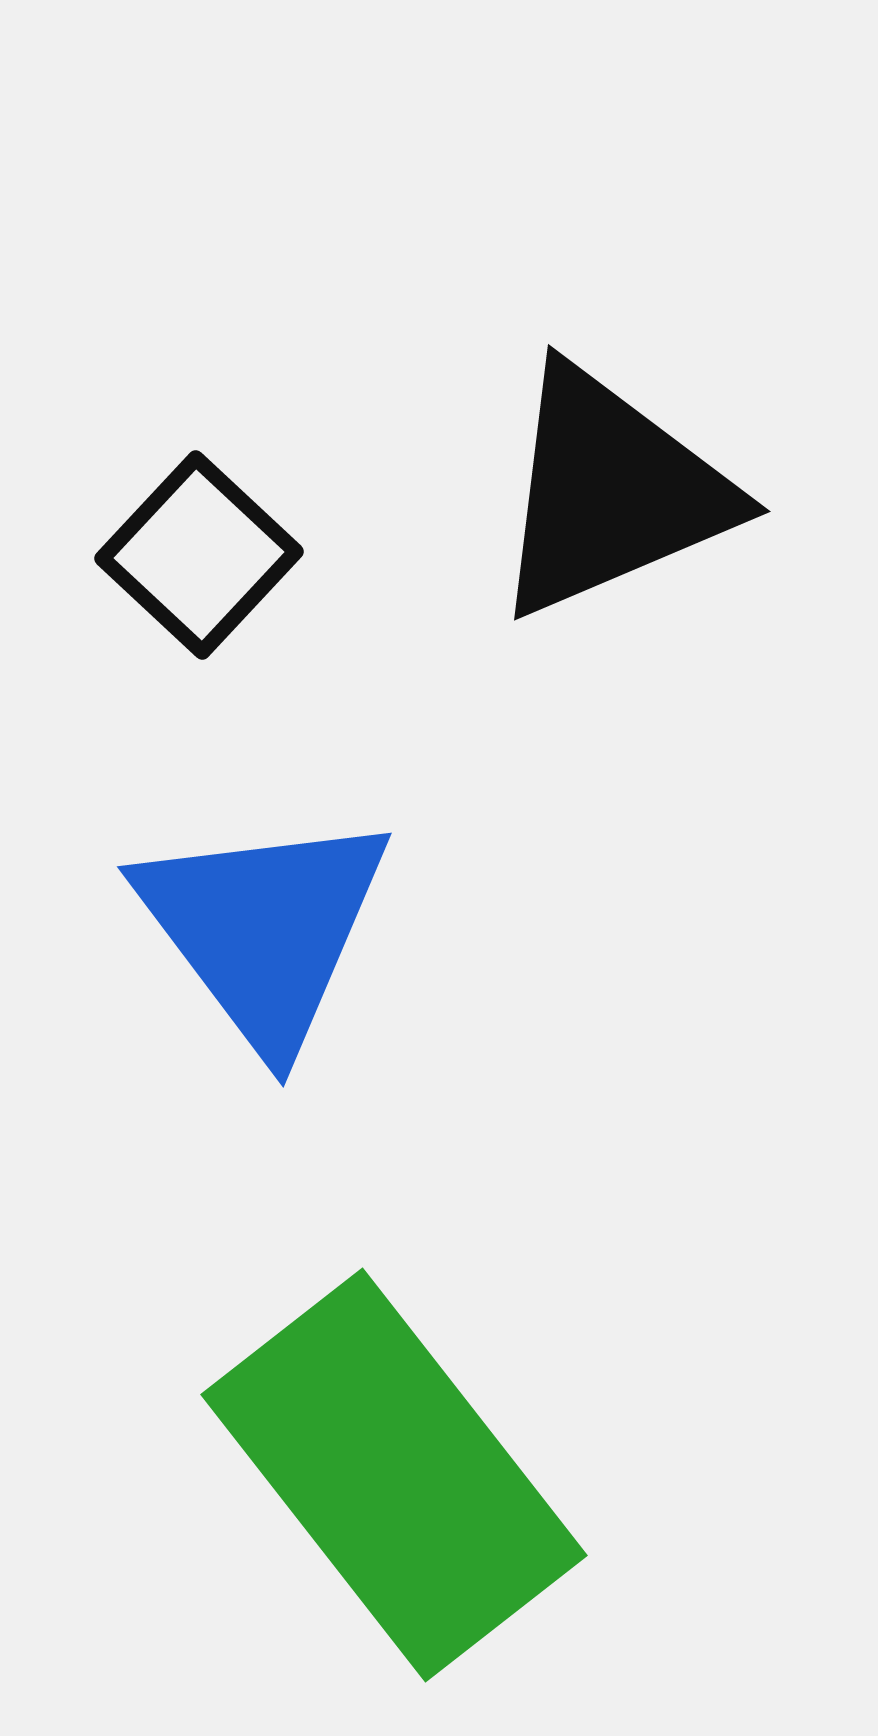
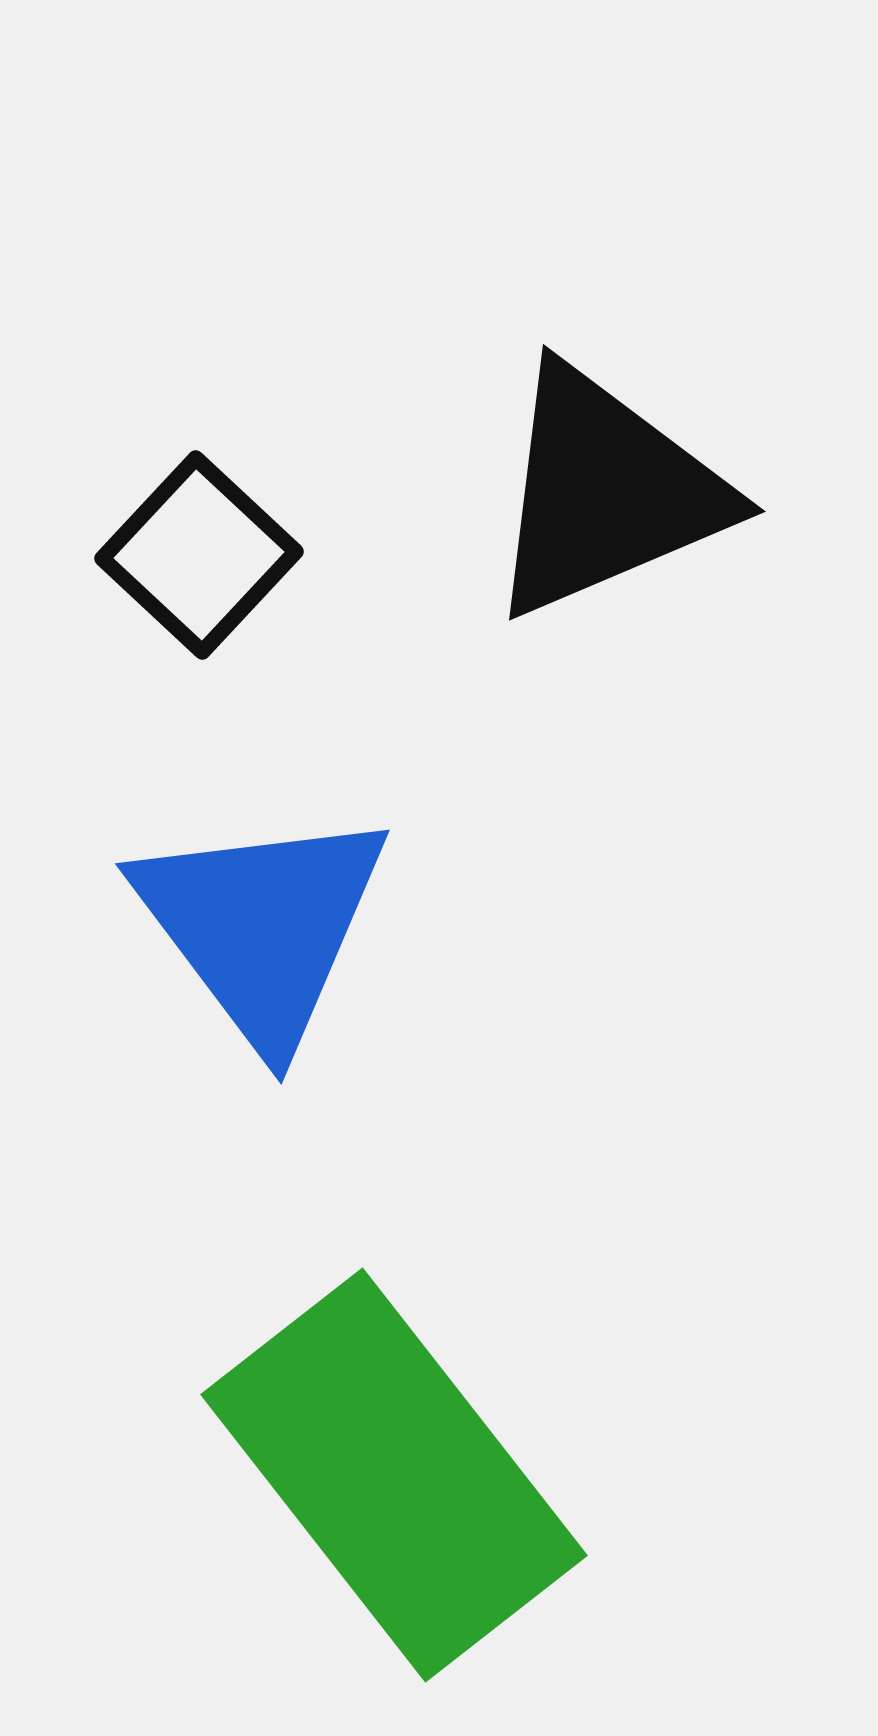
black triangle: moved 5 px left
blue triangle: moved 2 px left, 3 px up
